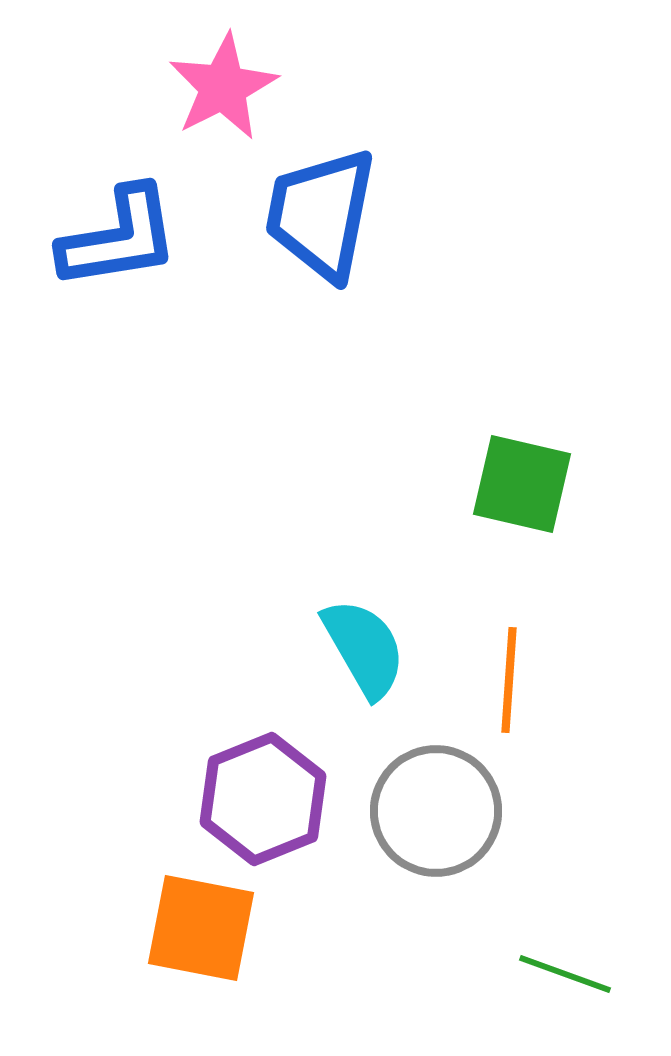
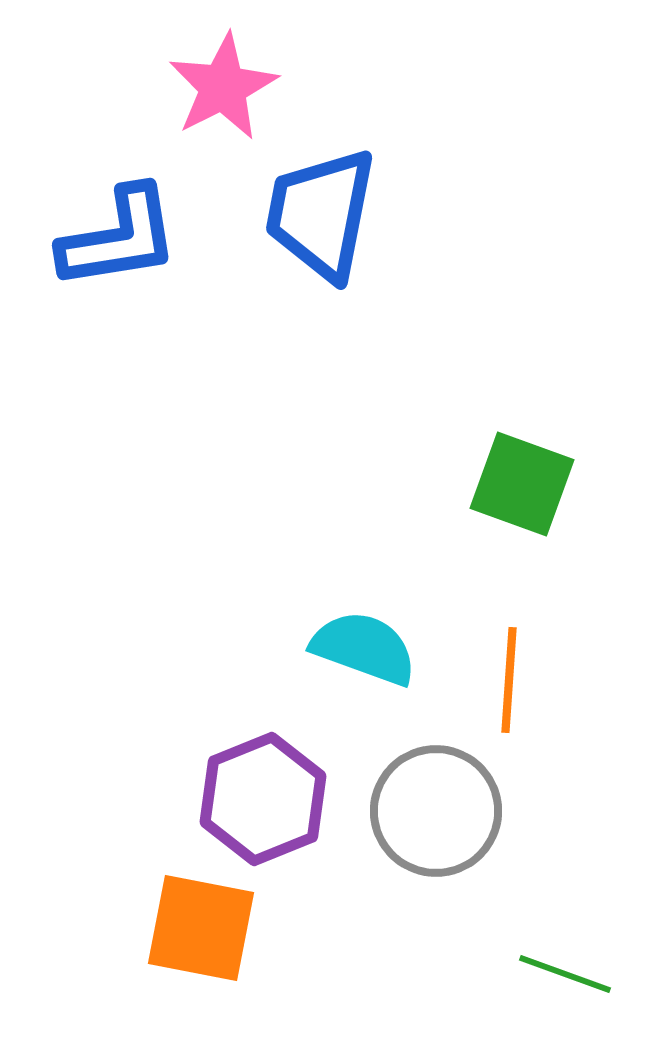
green square: rotated 7 degrees clockwise
cyan semicircle: rotated 40 degrees counterclockwise
